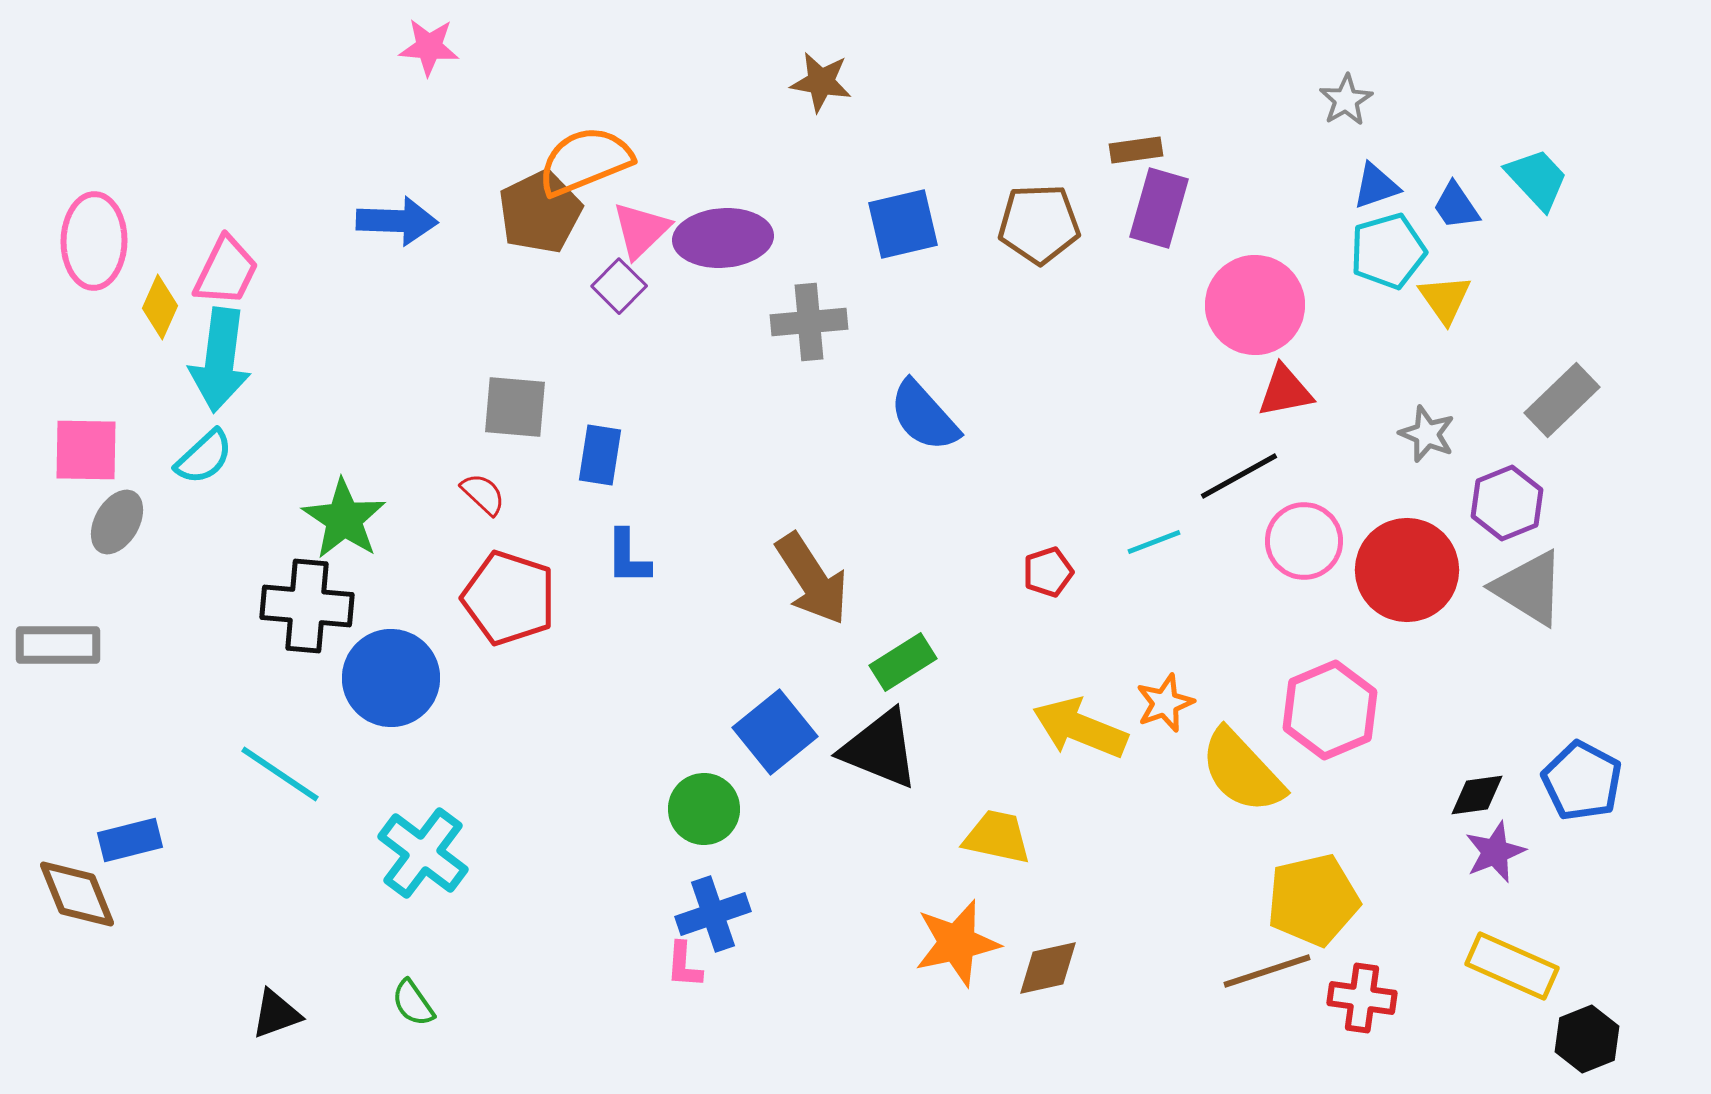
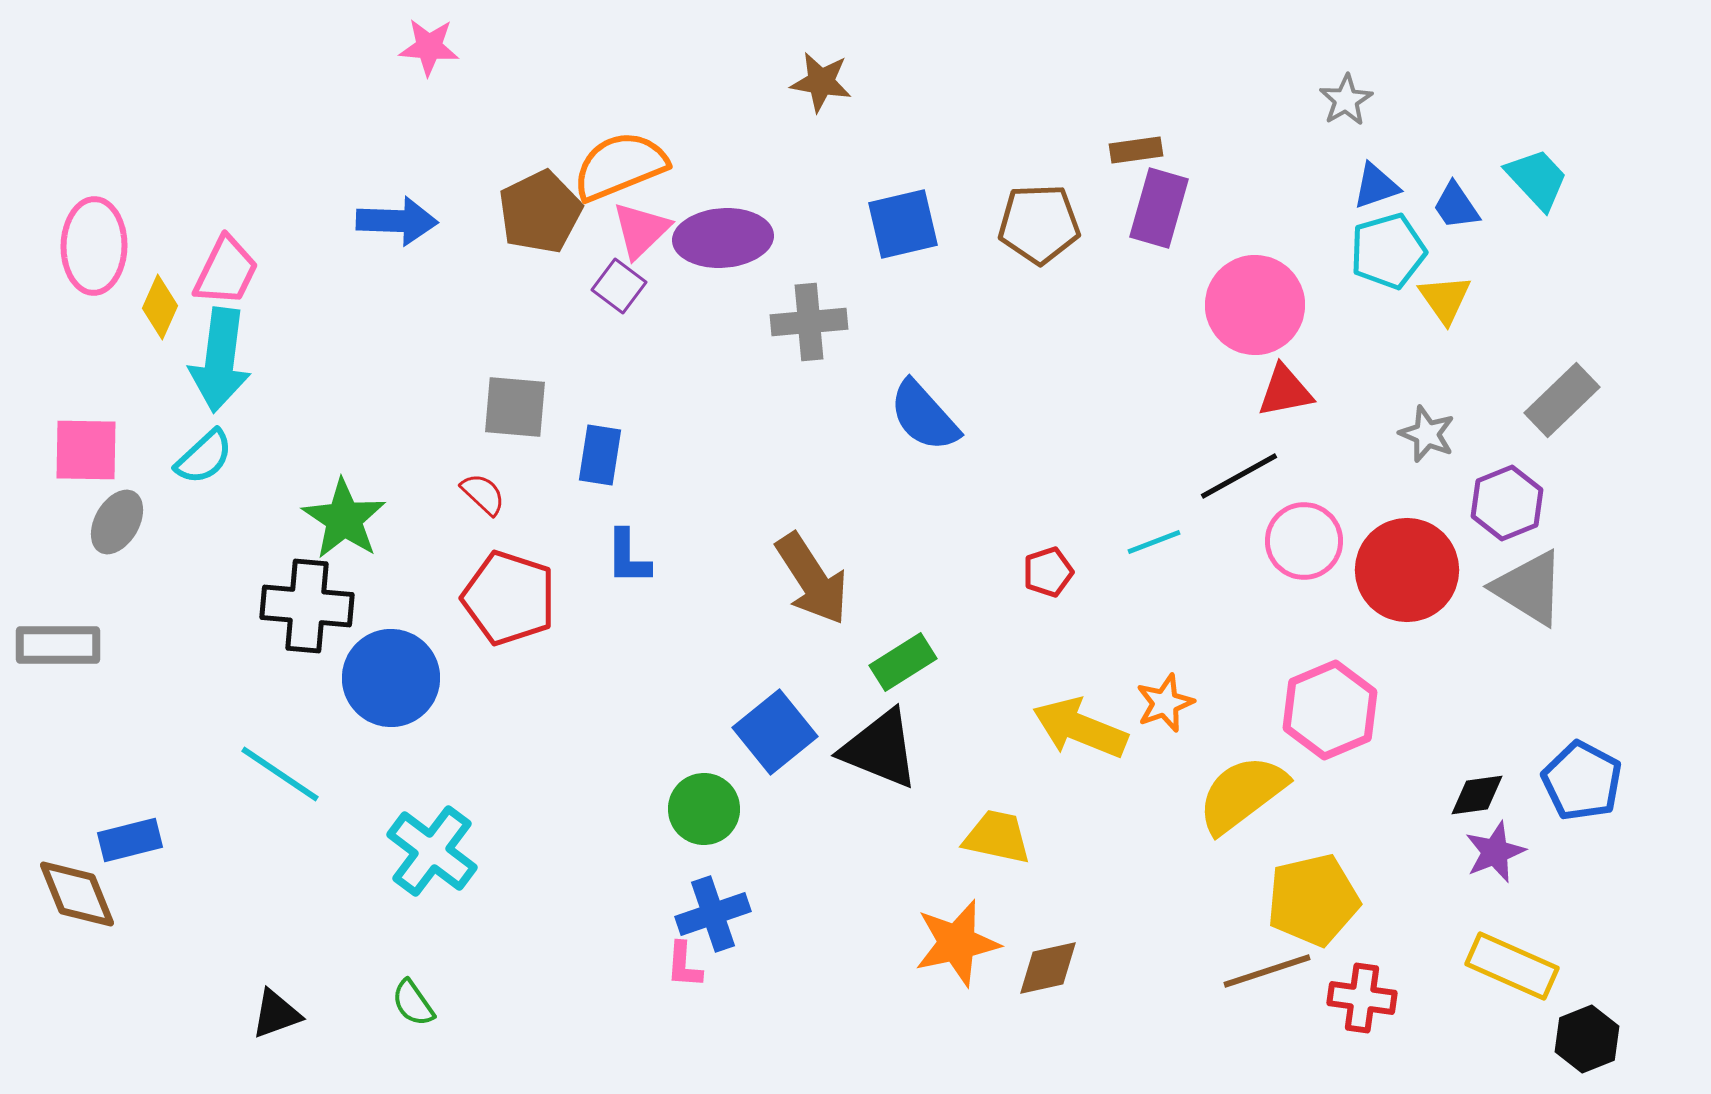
orange semicircle at (585, 161): moved 35 px right, 5 px down
pink ellipse at (94, 241): moved 5 px down
purple square at (619, 286): rotated 8 degrees counterclockwise
yellow semicircle at (1242, 771): moved 23 px down; rotated 96 degrees clockwise
cyan cross at (423, 853): moved 9 px right, 2 px up
